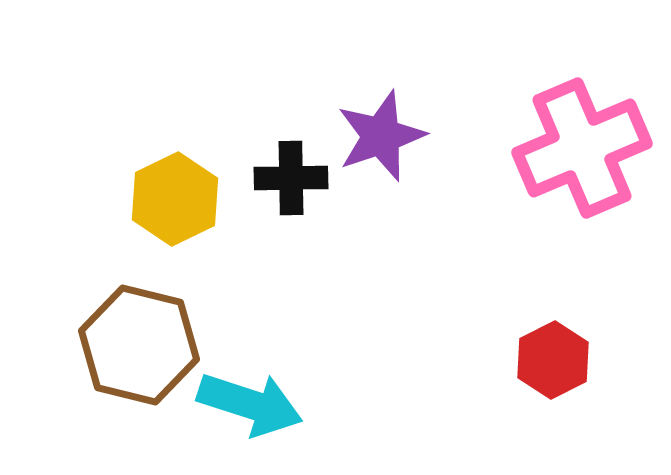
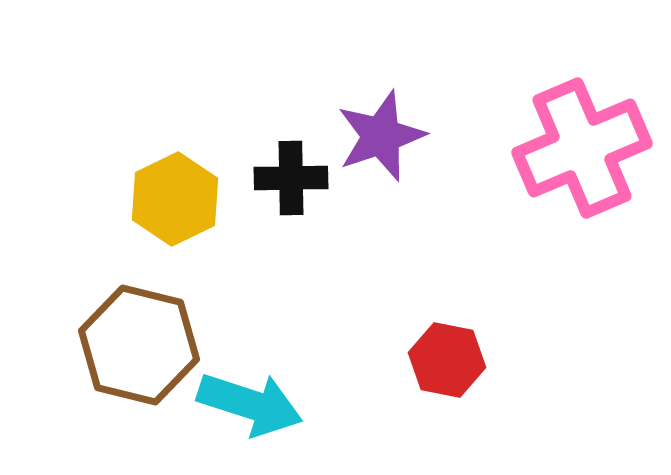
red hexagon: moved 106 px left; rotated 22 degrees counterclockwise
